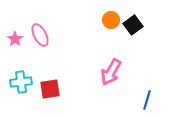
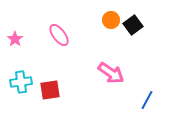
pink ellipse: moved 19 px right; rotated 10 degrees counterclockwise
pink arrow: moved 1 px down; rotated 84 degrees counterclockwise
red square: moved 1 px down
blue line: rotated 12 degrees clockwise
